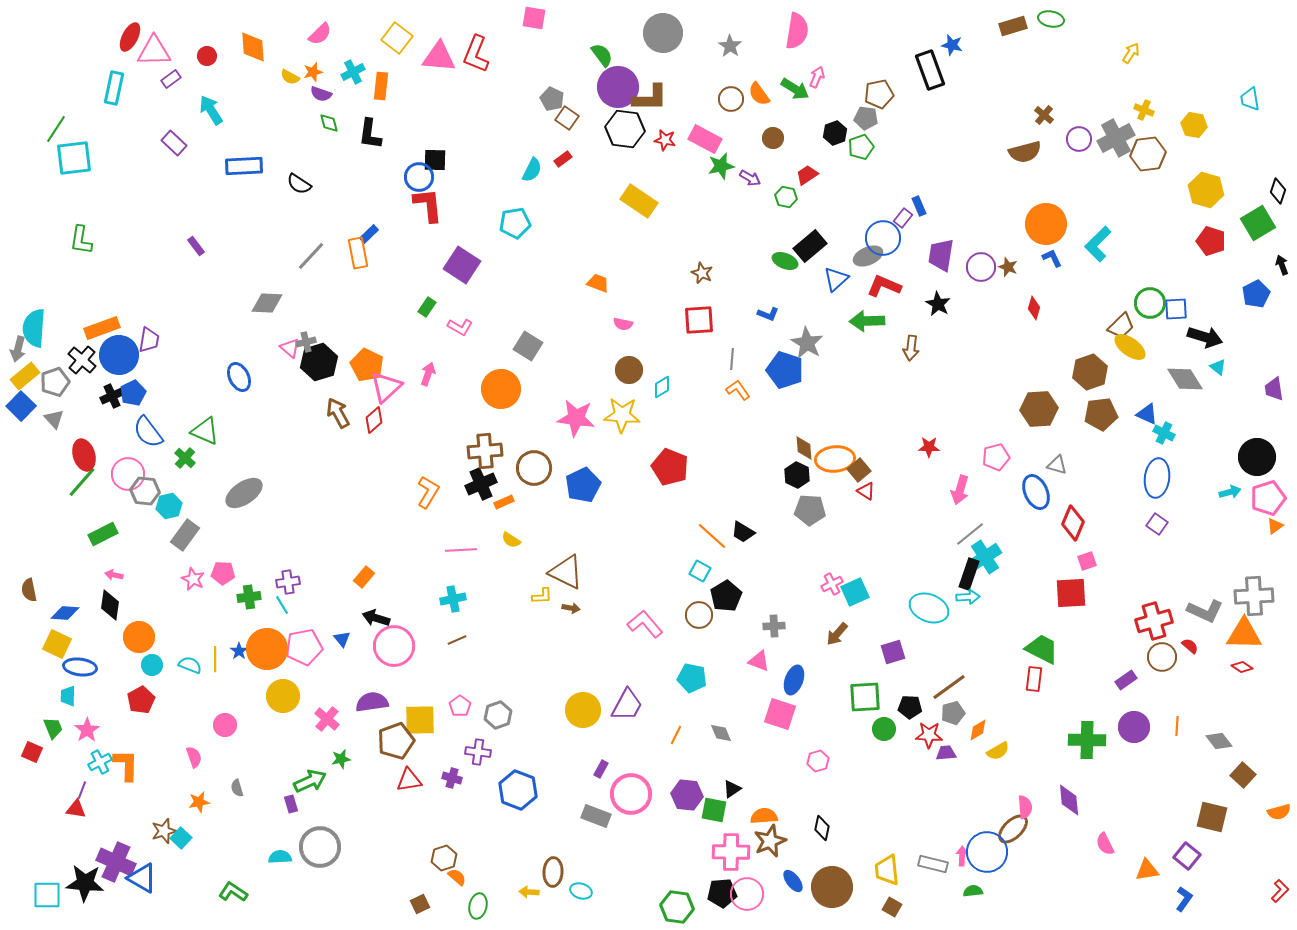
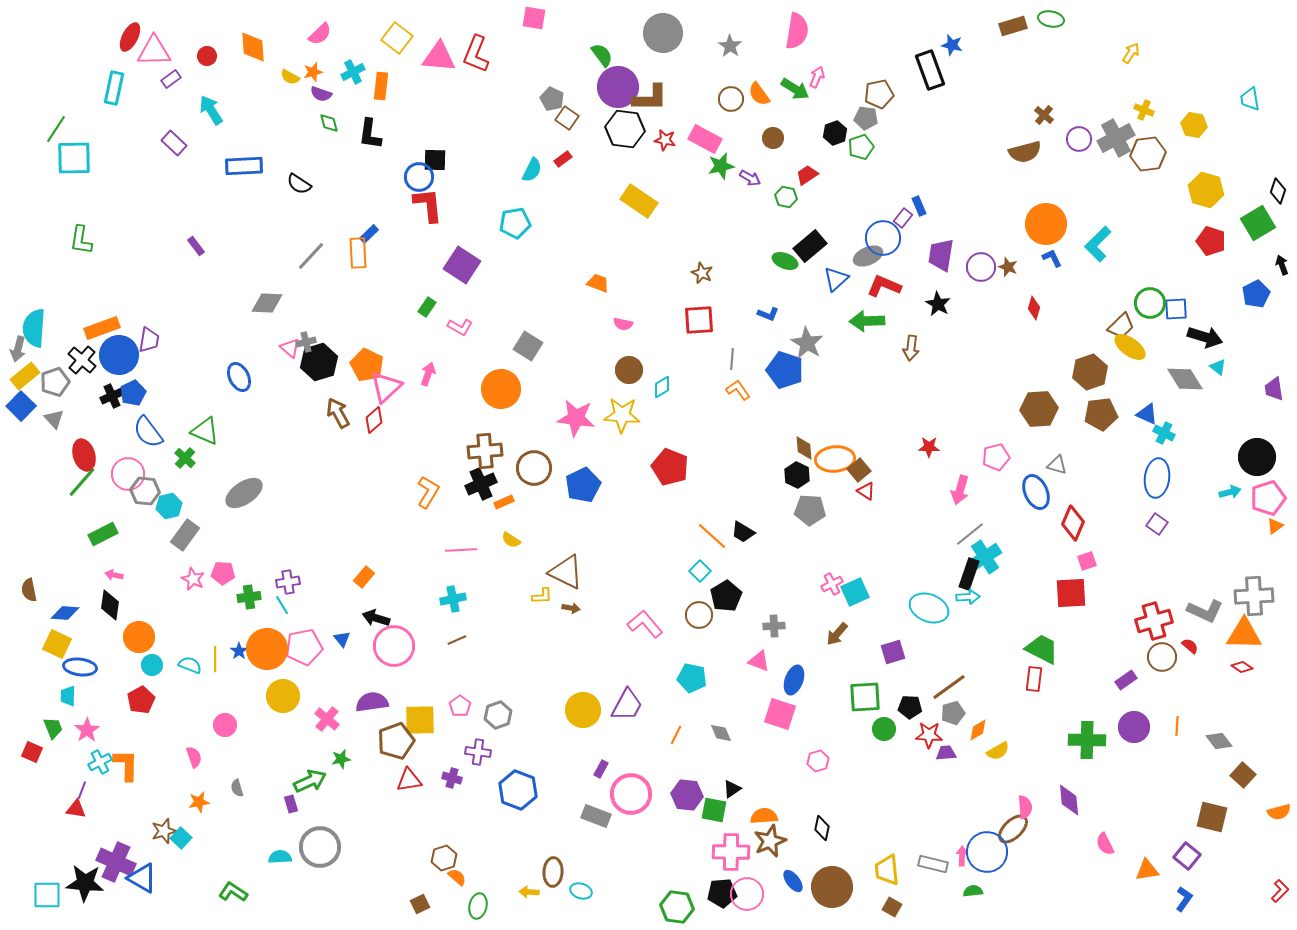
cyan square at (74, 158): rotated 6 degrees clockwise
orange rectangle at (358, 253): rotated 8 degrees clockwise
cyan square at (700, 571): rotated 15 degrees clockwise
